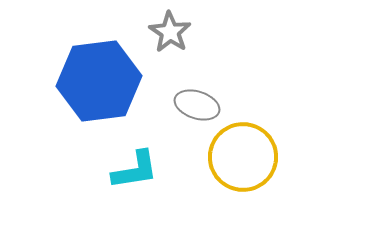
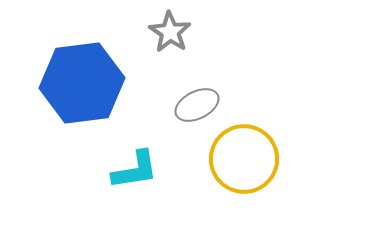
blue hexagon: moved 17 px left, 2 px down
gray ellipse: rotated 45 degrees counterclockwise
yellow circle: moved 1 px right, 2 px down
